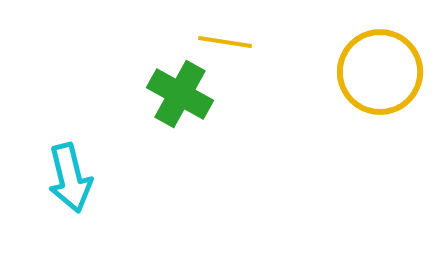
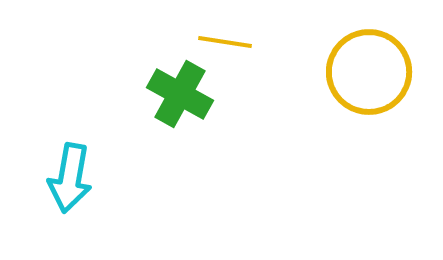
yellow circle: moved 11 px left
cyan arrow: rotated 24 degrees clockwise
